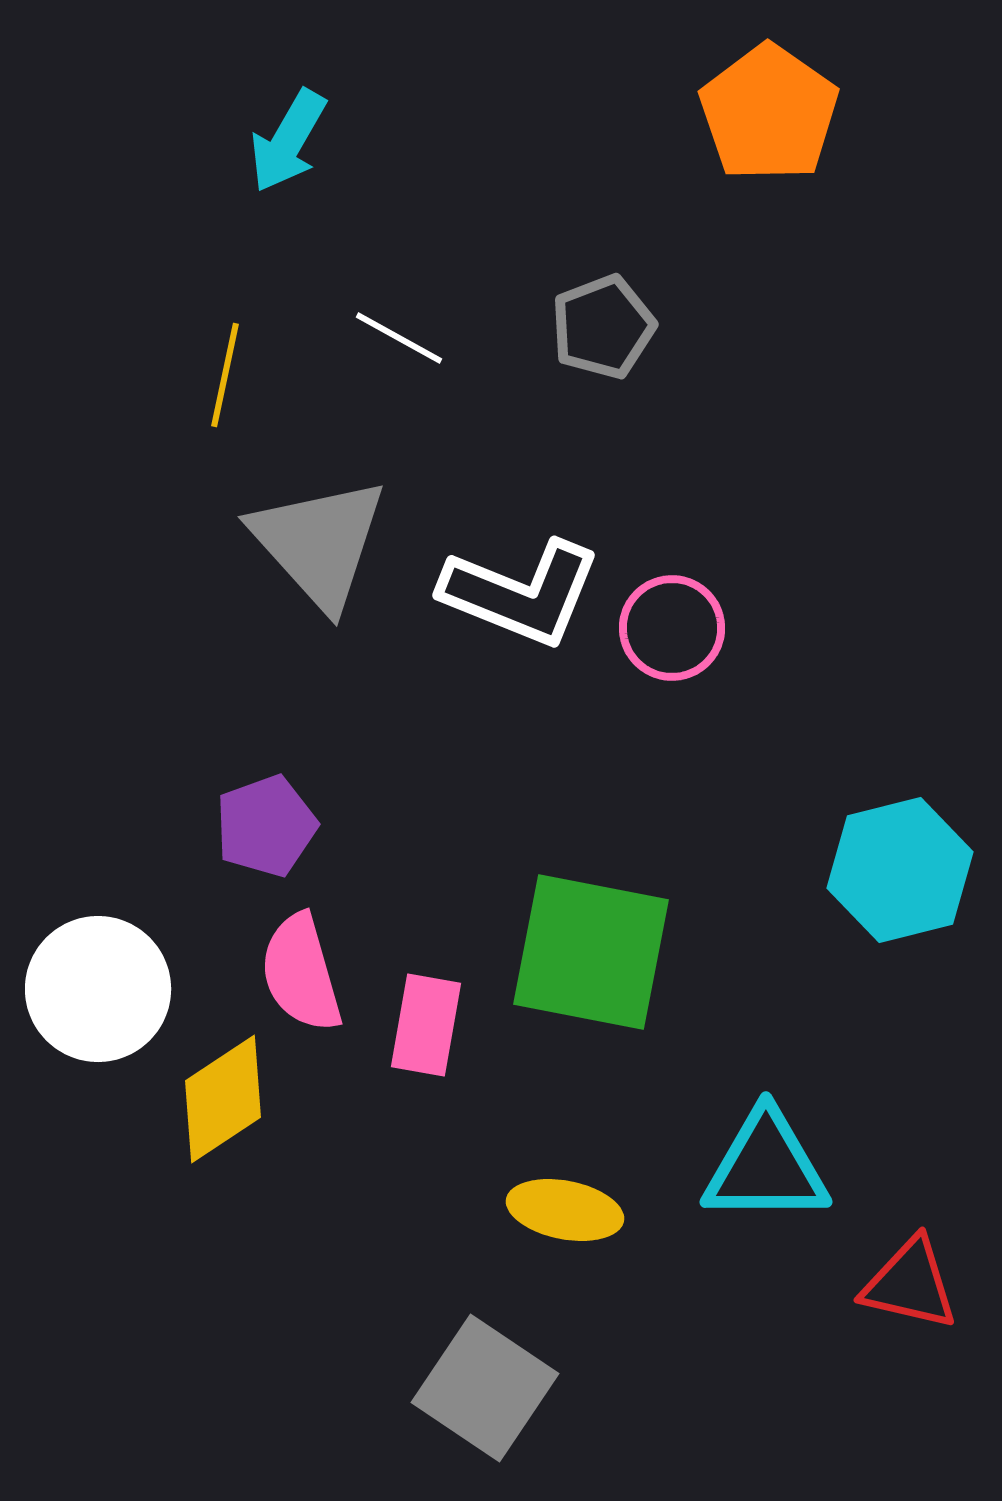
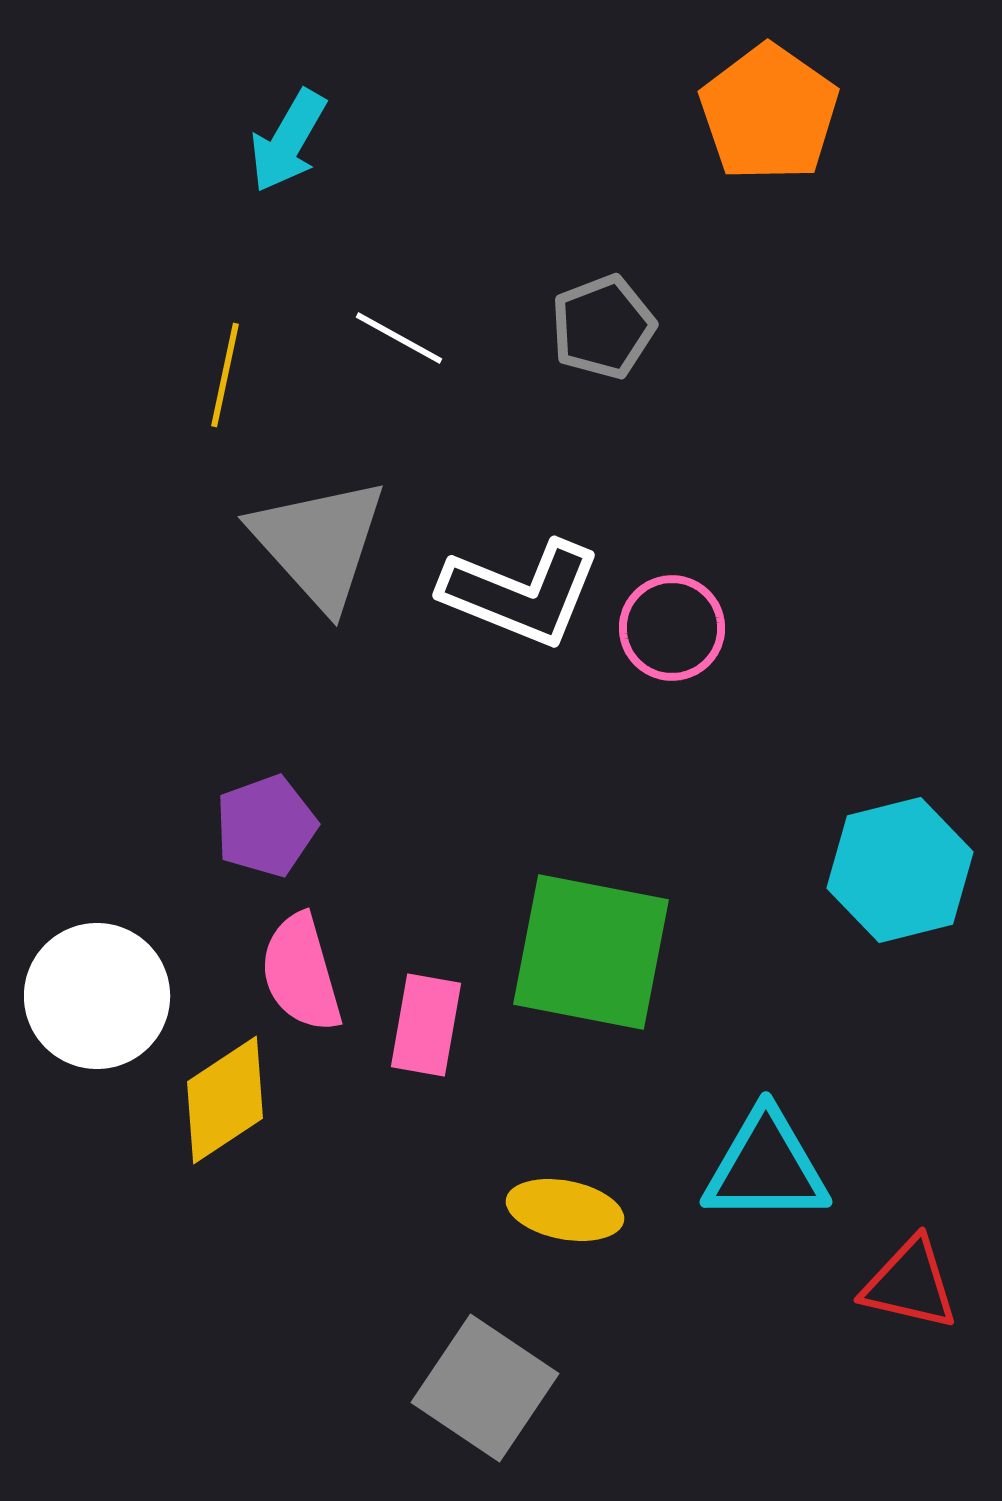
white circle: moved 1 px left, 7 px down
yellow diamond: moved 2 px right, 1 px down
